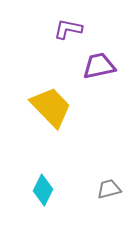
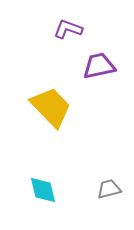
purple L-shape: rotated 8 degrees clockwise
cyan diamond: rotated 40 degrees counterclockwise
